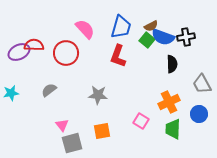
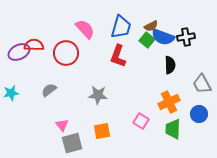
black semicircle: moved 2 px left, 1 px down
